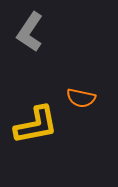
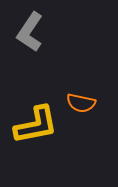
orange semicircle: moved 5 px down
